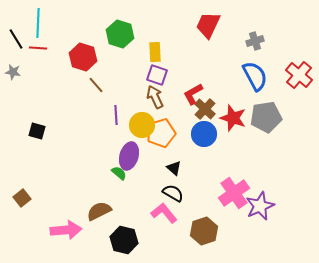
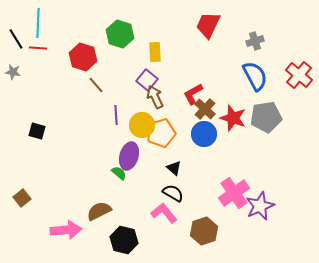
purple square: moved 10 px left, 5 px down; rotated 20 degrees clockwise
